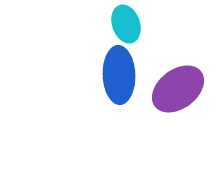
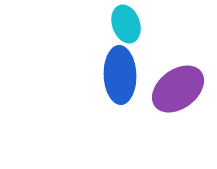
blue ellipse: moved 1 px right
